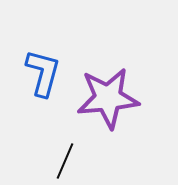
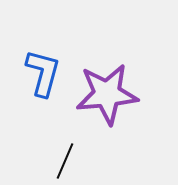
purple star: moved 1 px left, 4 px up
